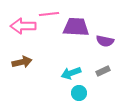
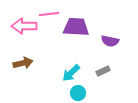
pink arrow: moved 1 px right
purple semicircle: moved 5 px right
brown arrow: moved 1 px right, 1 px down
cyan arrow: rotated 24 degrees counterclockwise
cyan circle: moved 1 px left
